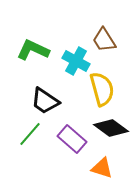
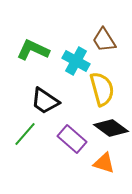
green line: moved 5 px left
orange triangle: moved 2 px right, 5 px up
